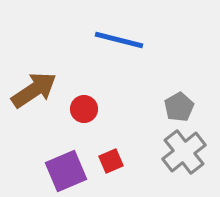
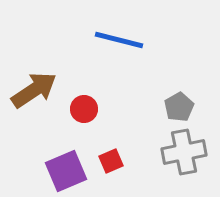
gray cross: rotated 27 degrees clockwise
